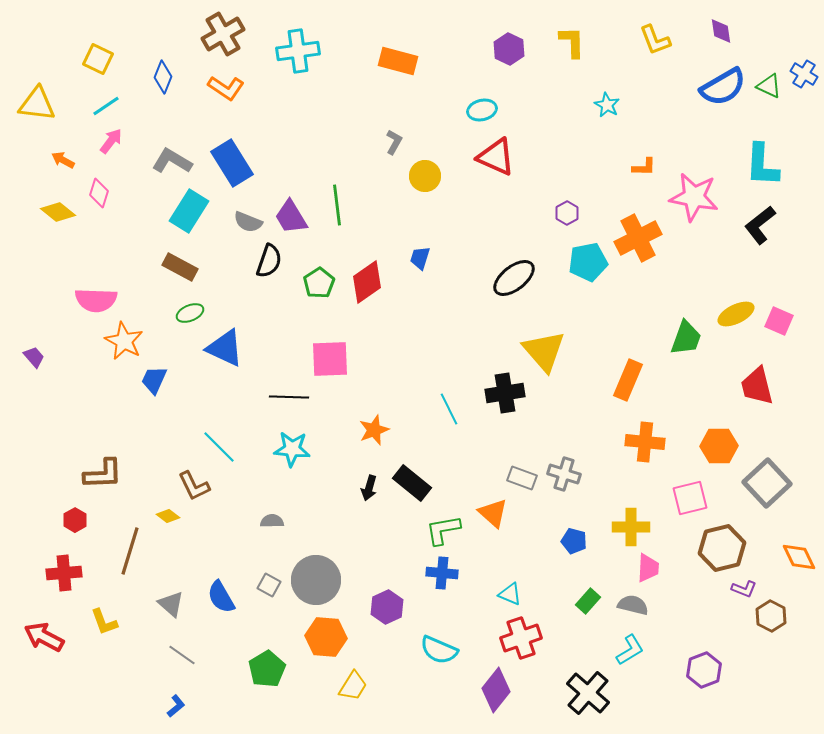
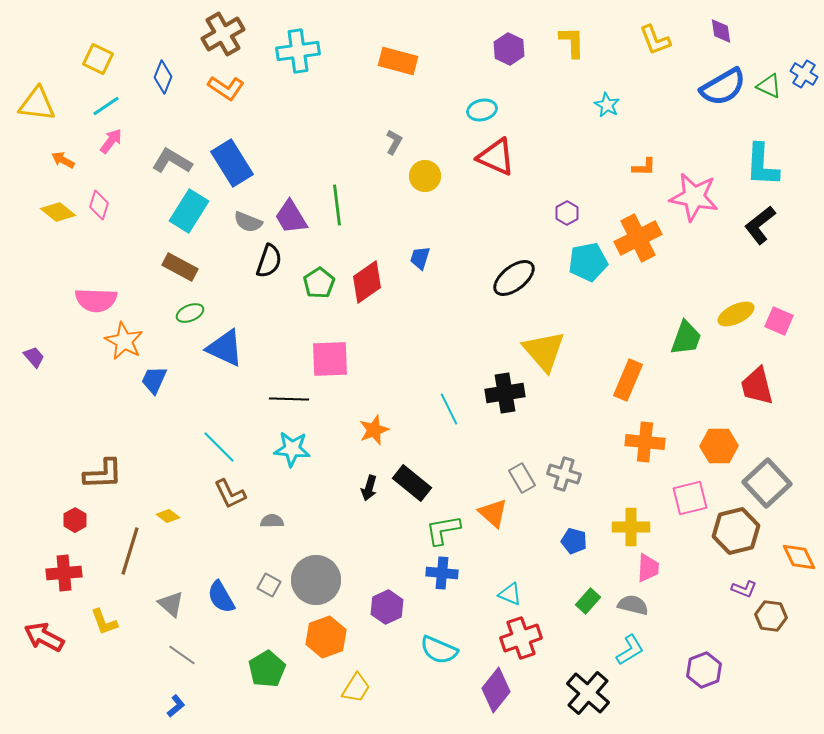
pink diamond at (99, 193): moved 12 px down
black line at (289, 397): moved 2 px down
gray rectangle at (522, 478): rotated 40 degrees clockwise
brown L-shape at (194, 486): moved 36 px right, 8 px down
brown hexagon at (722, 548): moved 14 px right, 17 px up
brown hexagon at (771, 616): rotated 20 degrees counterclockwise
orange hexagon at (326, 637): rotated 24 degrees counterclockwise
yellow trapezoid at (353, 686): moved 3 px right, 2 px down
